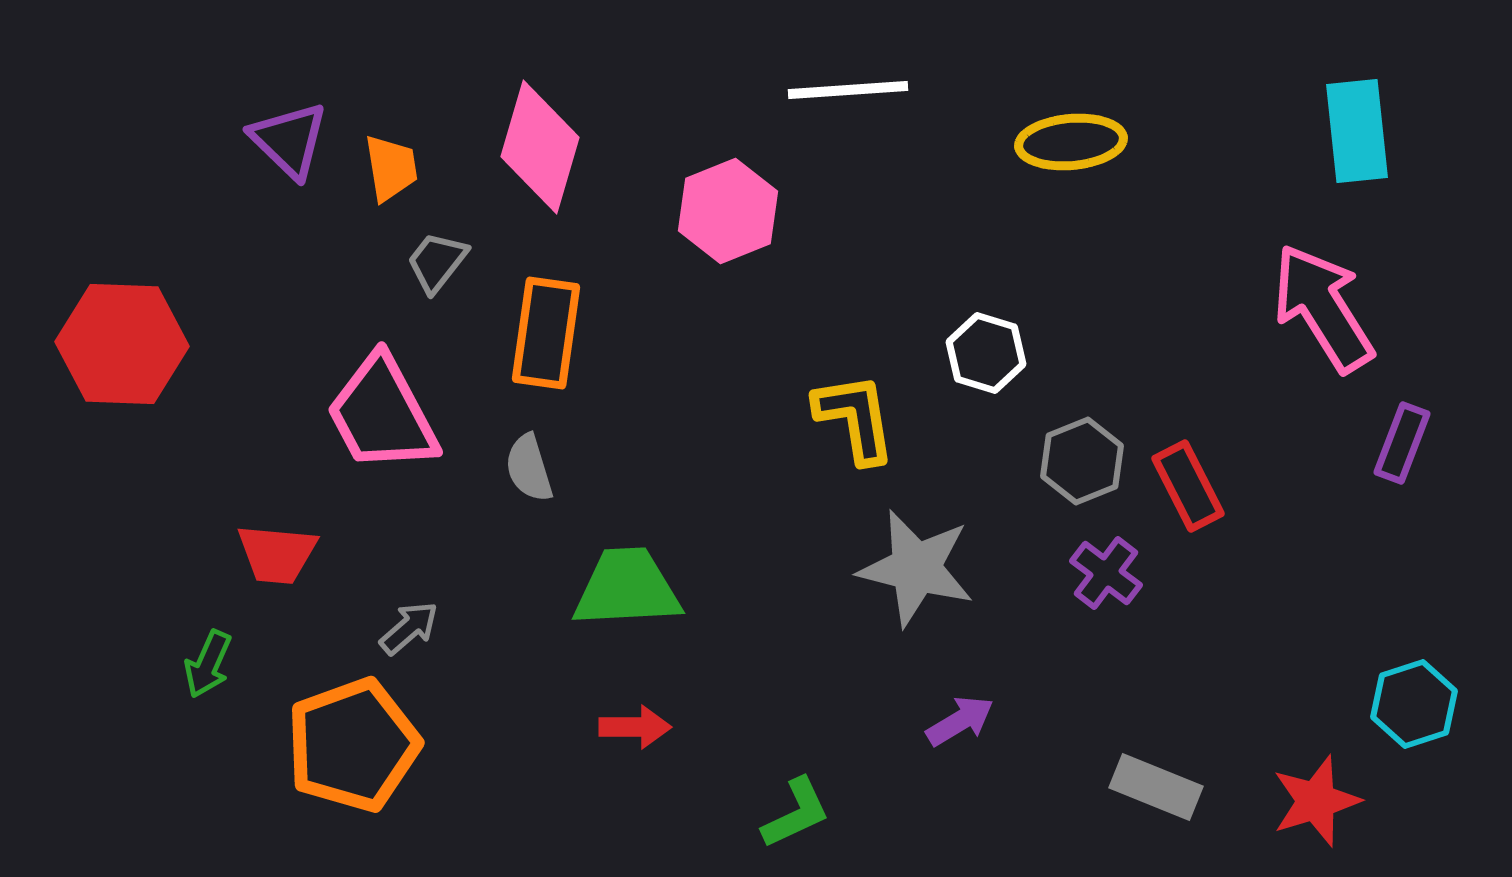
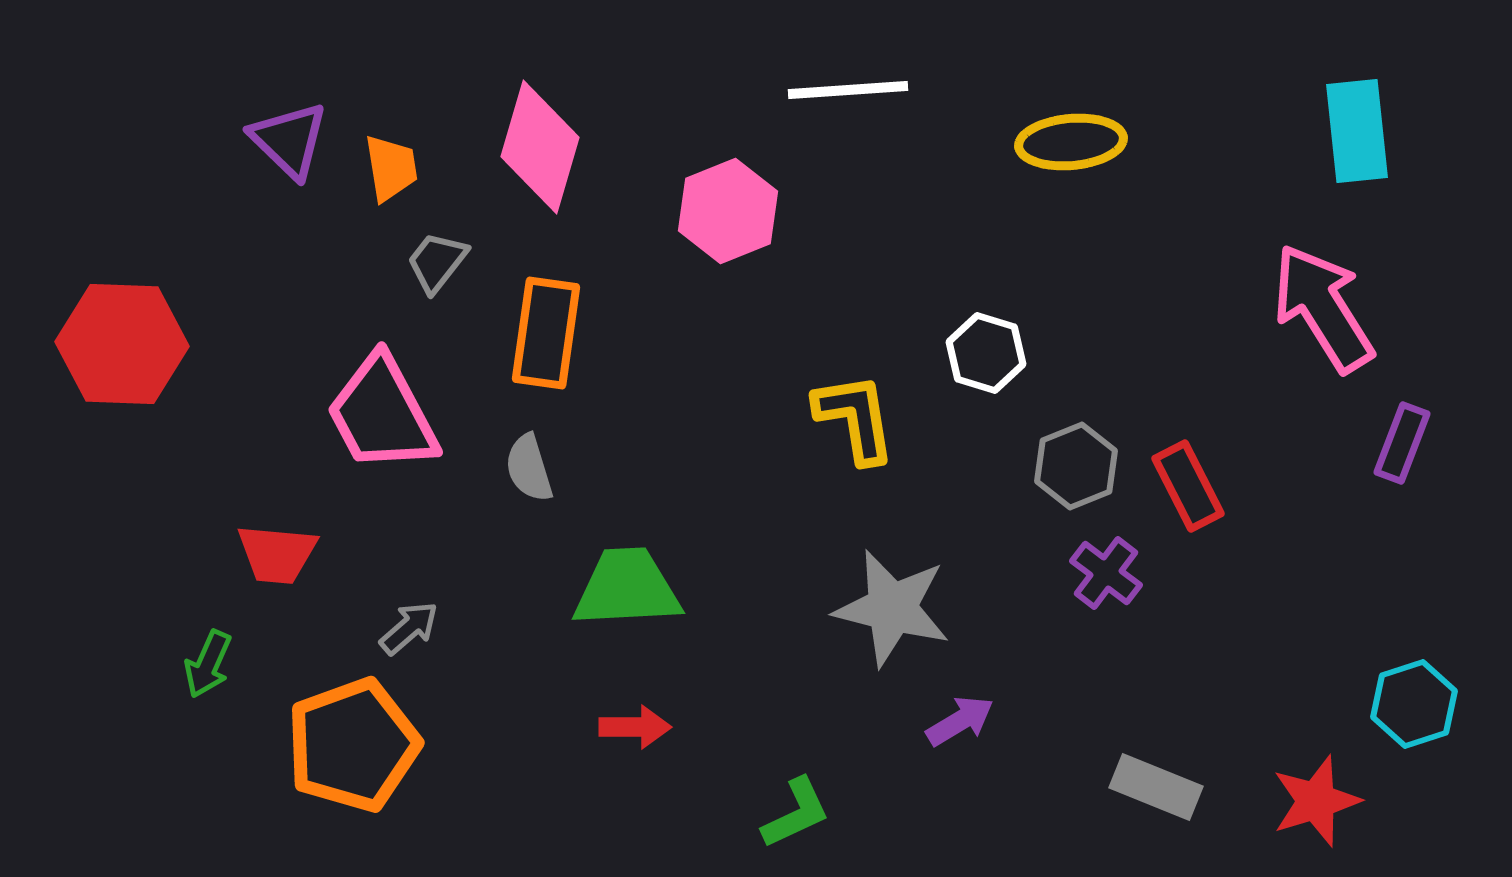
gray hexagon: moved 6 px left, 5 px down
gray star: moved 24 px left, 40 px down
